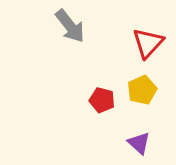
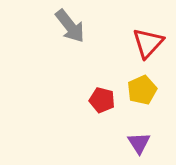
purple triangle: rotated 15 degrees clockwise
